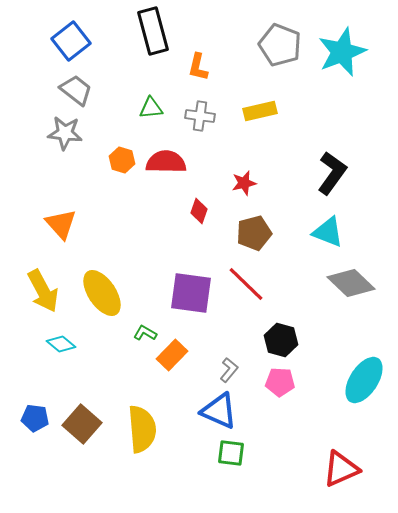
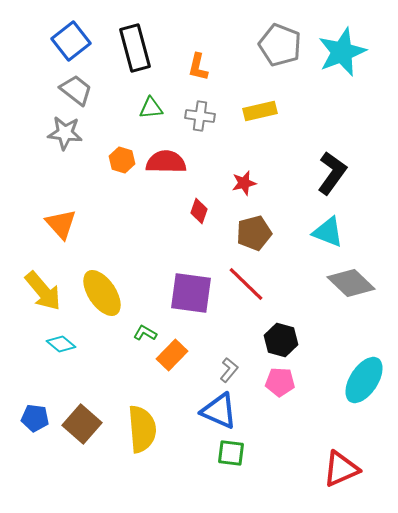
black rectangle: moved 18 px left, 17 px down
yellow arrow: rotated 12 degrees counterclockwise
